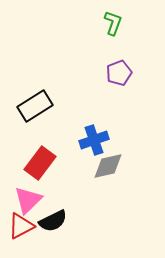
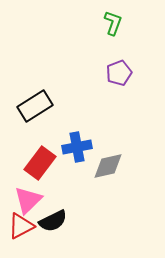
blue cross: moved 17 px left, 7 px down; rotated 8 degrees clockwise
